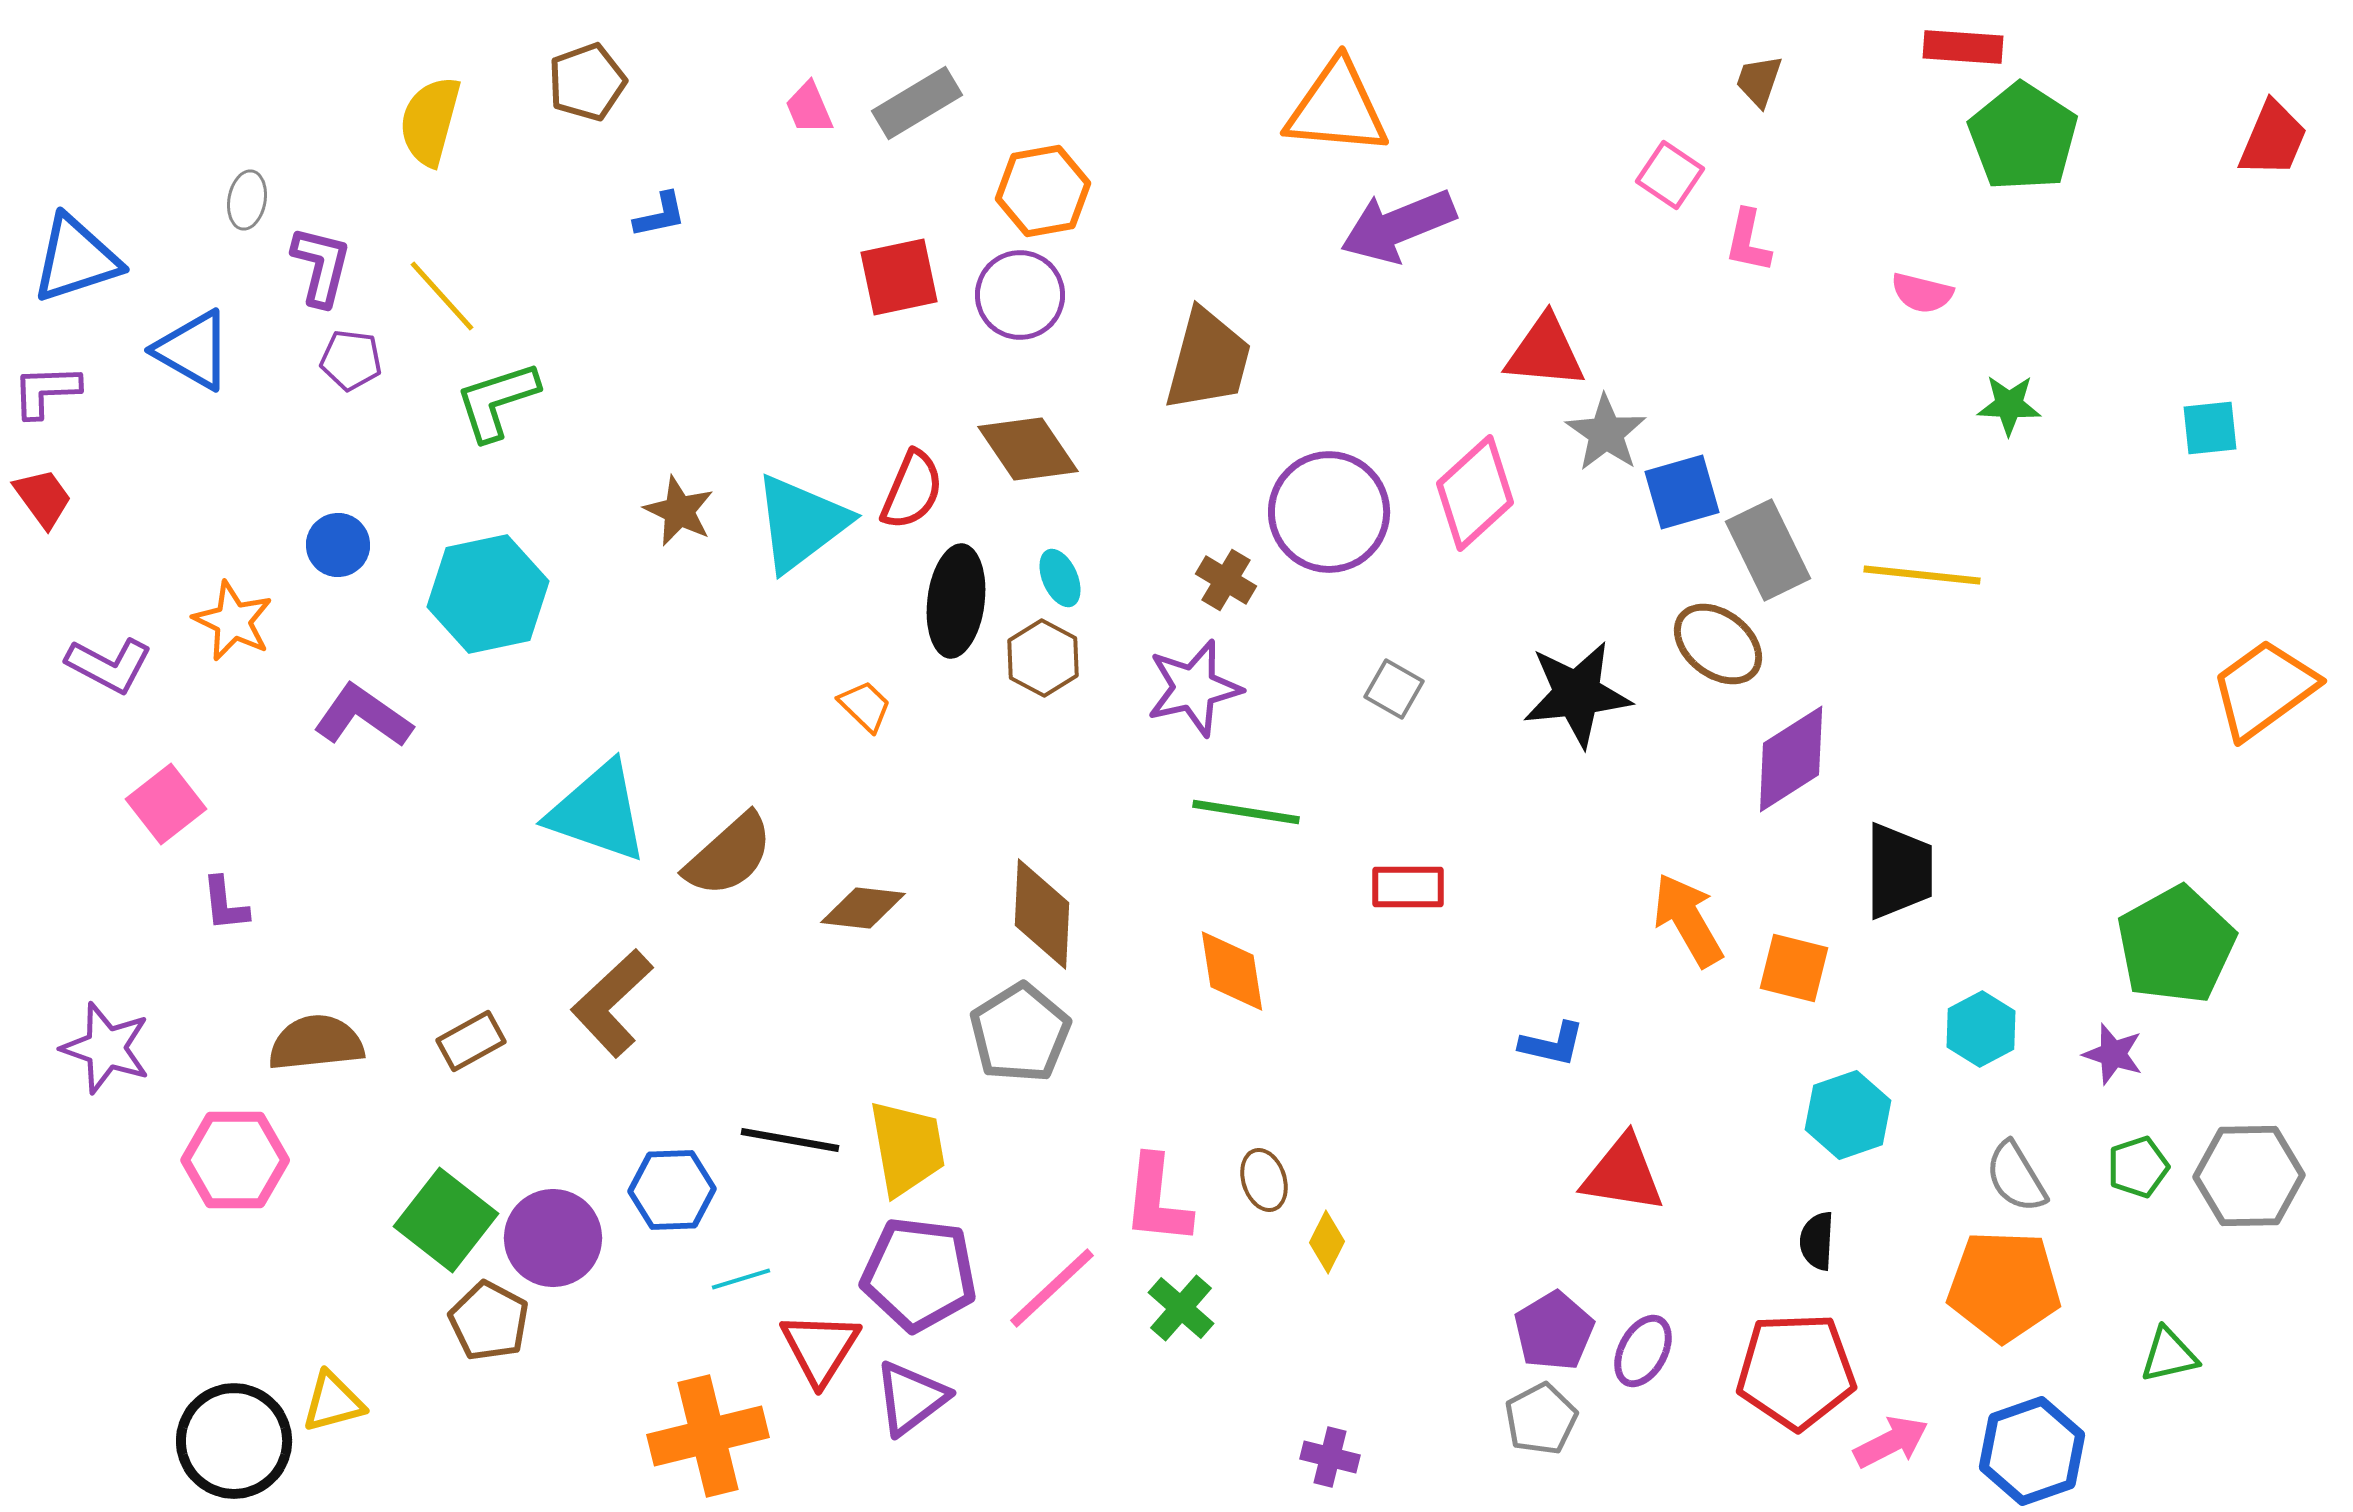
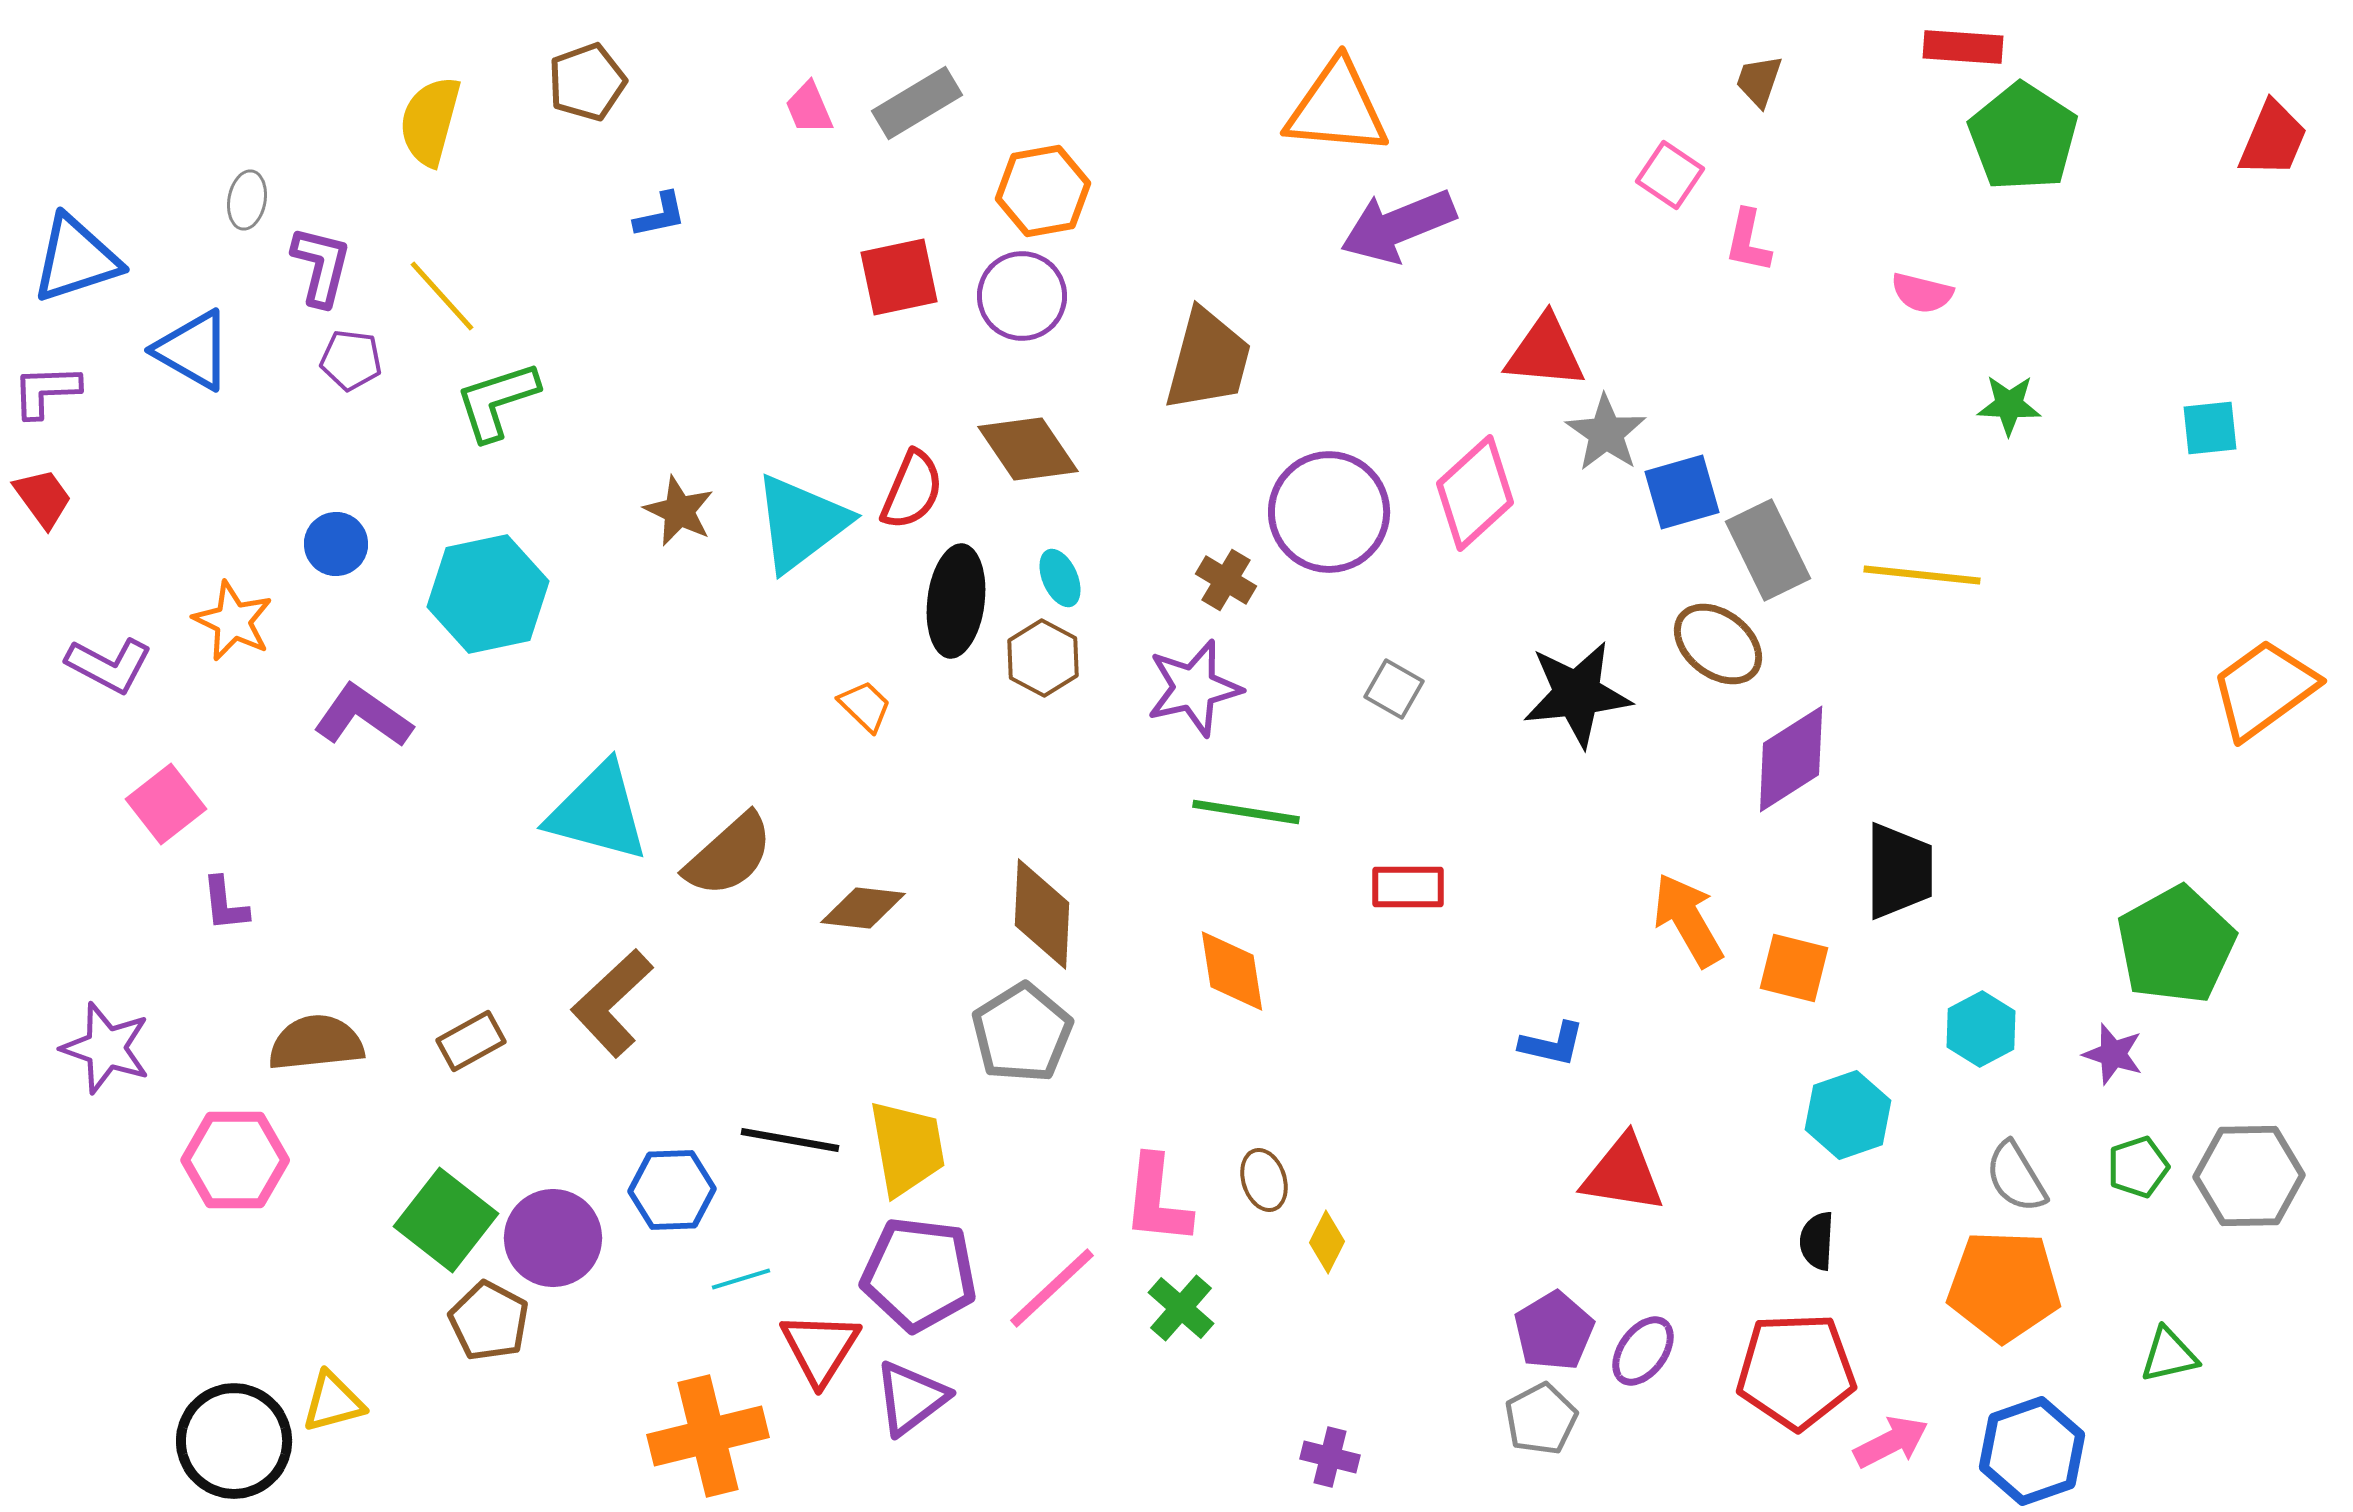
purple circle at (1020, 295): moved 2 px right, 1 px down
blue circle at (338, 545): moved 2 px left, 1 px up
cyan triangle at (598, 812): rotated 4 degrees counterclockwise
gray pentagon at (1020, 1033): moved 2 px right
purple ellipse at (1643, 1351): rotated 8 degrees clockwise
